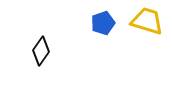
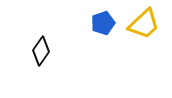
yellow trapezoid: moved 3 px left, 3 px down; rotated 120 degrees clockwise
